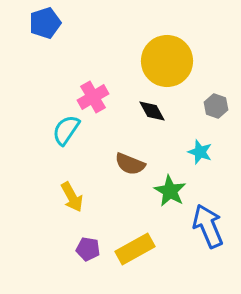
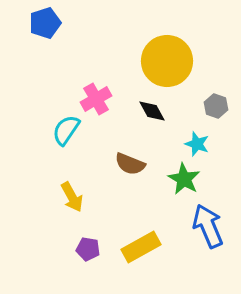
pink cross: moved 3 px right, 2 px down
cyan star: moved 3 px left, 8 px up
green star: moved 14 px right, 12 px up
yellow rectangle: moved 6 px right, 2 px up
